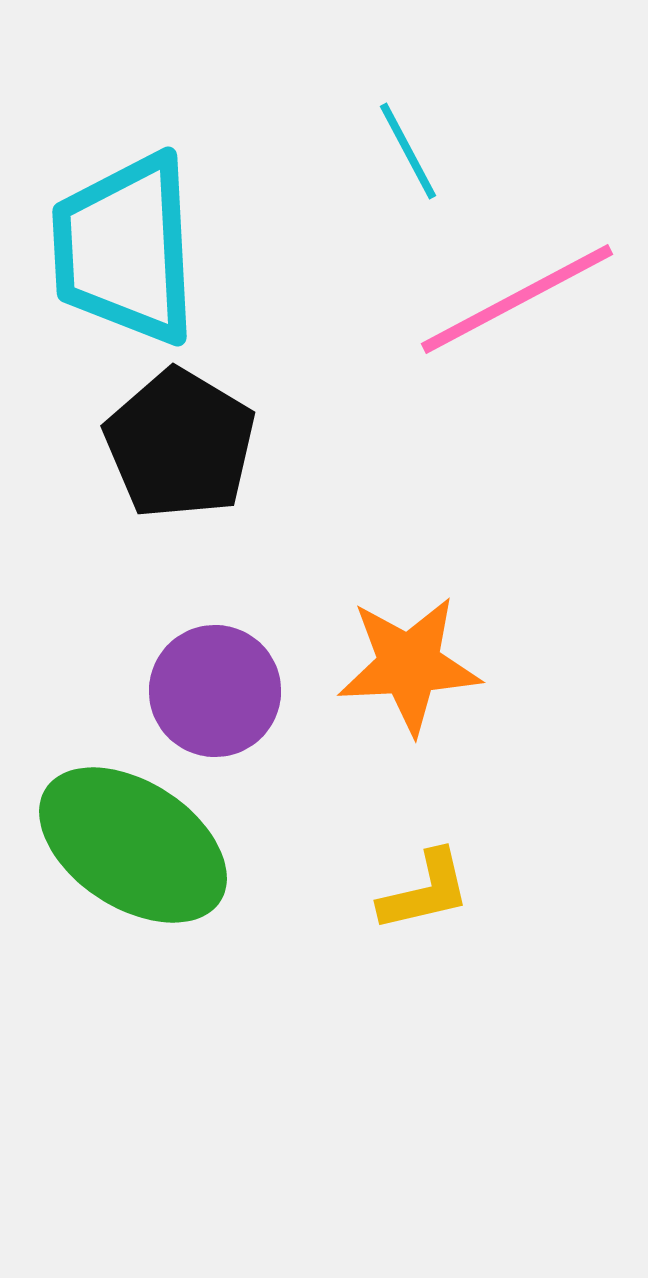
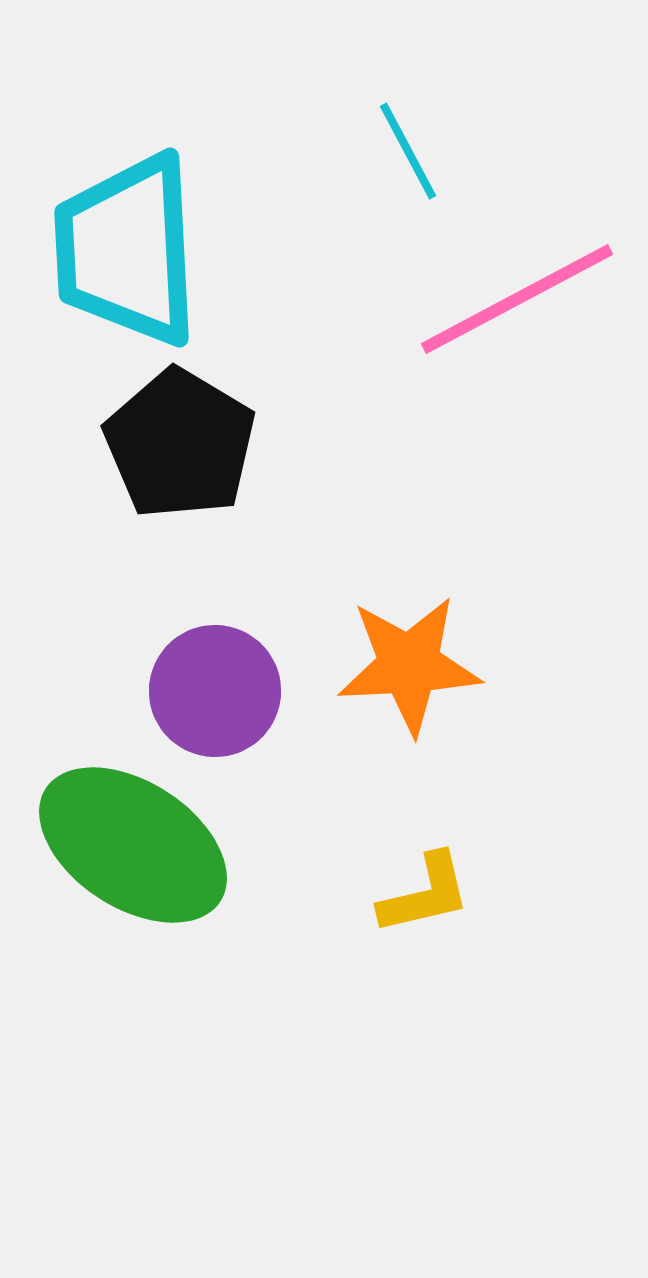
cyan trapezoid: moved 2 px right, 1 px down
yellow L-shape: moved 3 px down
